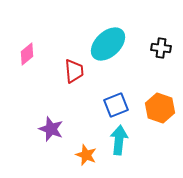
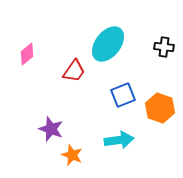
cyan ellipse: rotated 9 degrees counterclockwise
black cross: moved 3 px right, 1 px up
red trapezoid: rotated 40 degrees clockwise
blue square: moved 7 px right, 10 px up
cyan arrow: rotated 76 degrees clockwise
orange star: moved 14 px left
